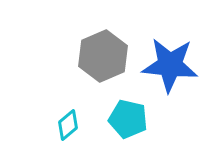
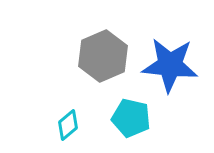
cyan pentagon: moved 3 px right, 1 px up
